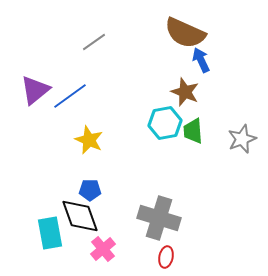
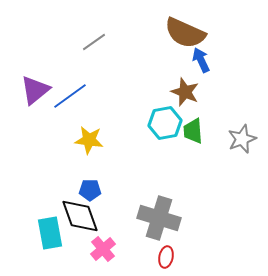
yellow star: rotated 16 degrees counterclockwise
